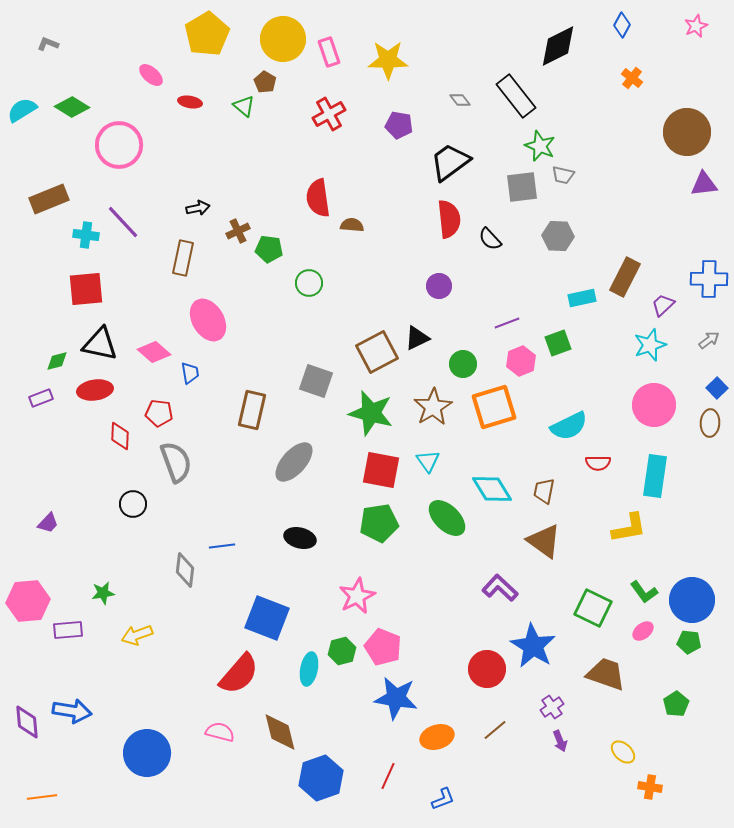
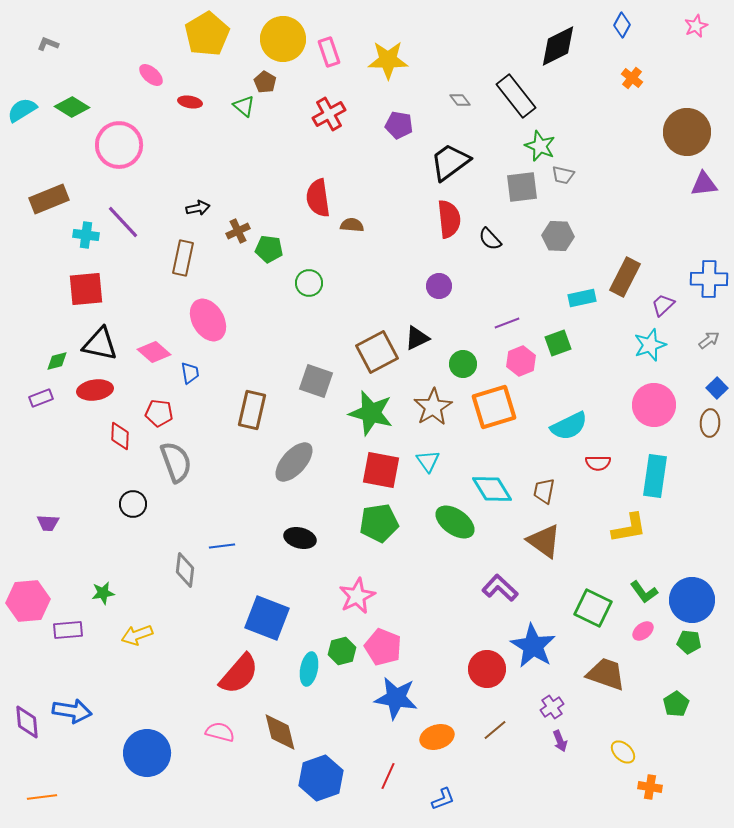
green ellipse at (447, 518): moved 8 px right, 4 px down; rotated 9 degrees counterclockwise
purple trapezoid at (48, 523): rotated 50 degrees clockwise
